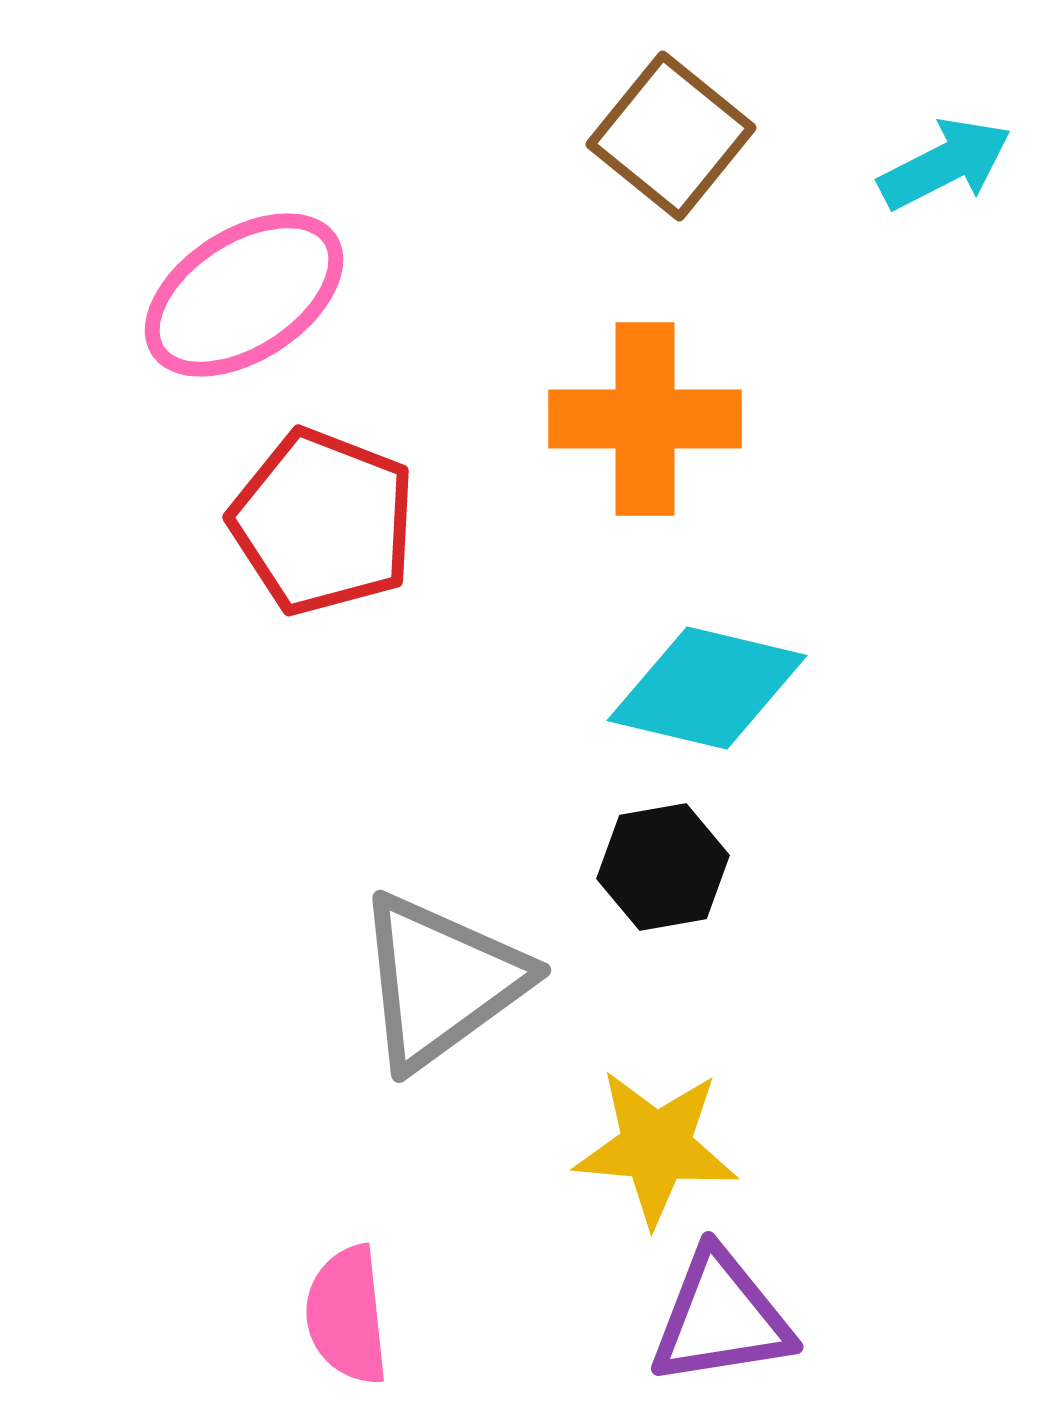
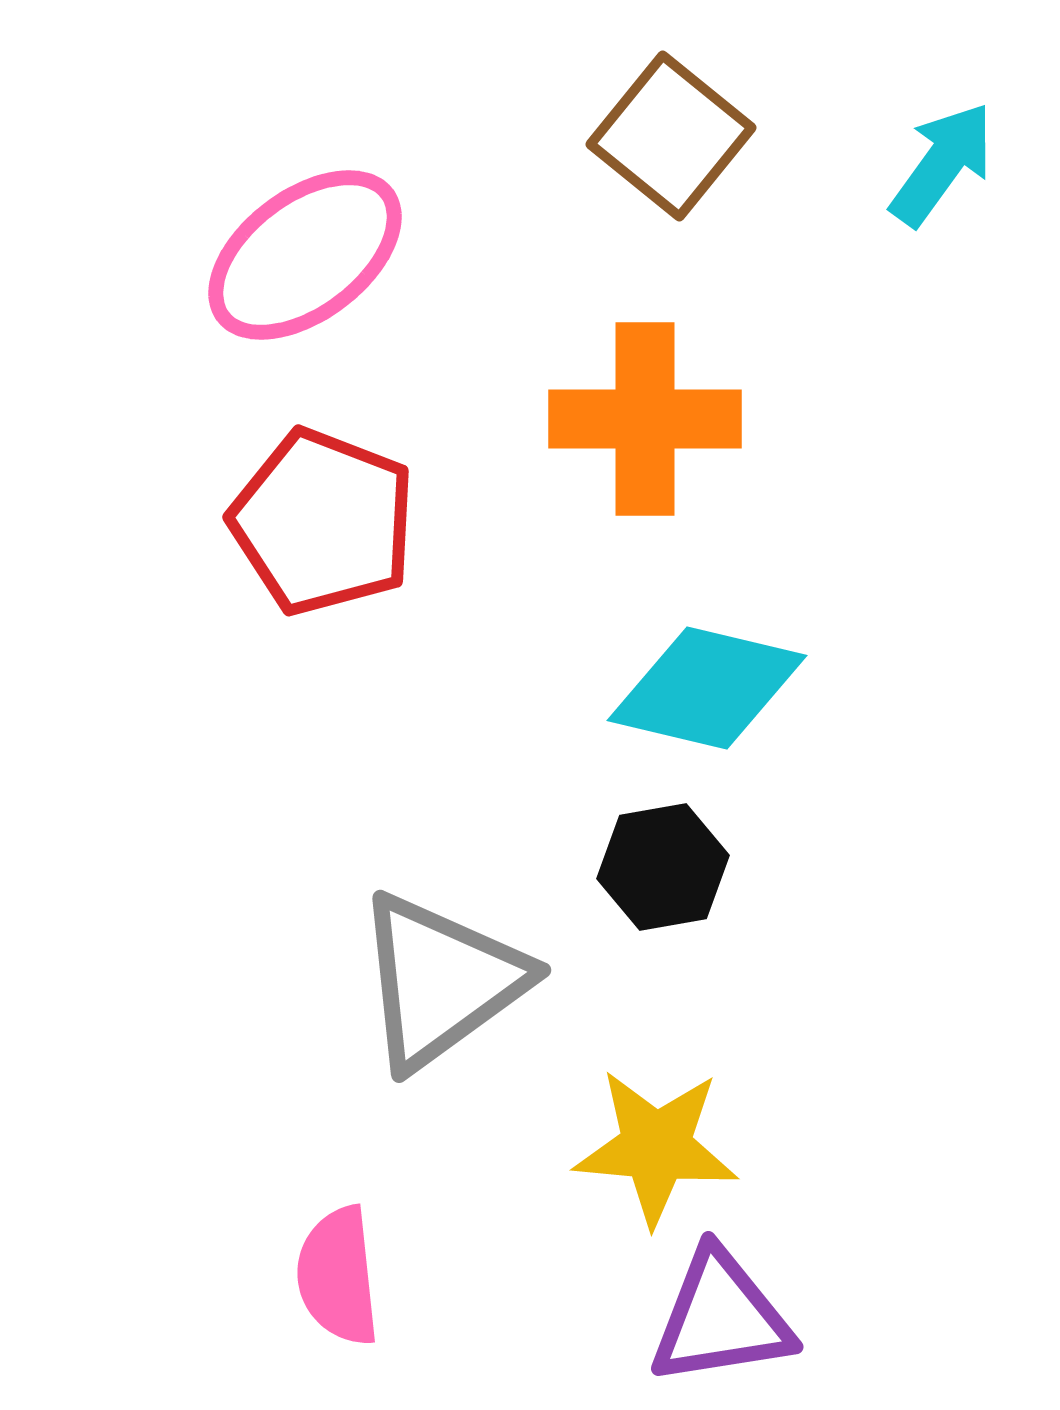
cyan arrow: moved 3 px left; rotated 27 degrees counterclockwise
pink ellipse: moved 61 px right, 40 px up; rotated 4 degrees counterclockwise
pink semicircle: moved 9 px left, 39 px up
